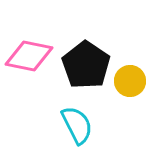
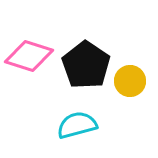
pink diamond: rotated 6 degrees clockwise
cyan semicircle: rotated 78 degrees counterclockwise
